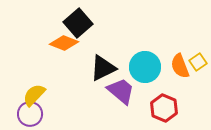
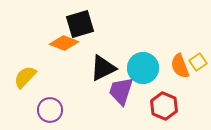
black square: moved 2 px right, 1 px down; rotated 24 degrees clockwise
cyan circle: moved 2 px left, 1 px down
purple trapezoid: rotated 112 degrees counterclockwise
yellow semicircle: moved 9 px left, 18 px up
red hexagon: moved 2 px up
purple circle: moved 20 px right, 4 px up
